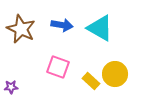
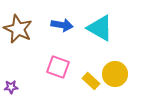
brown star: moved 3 px left
